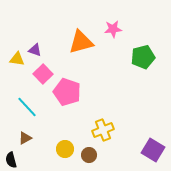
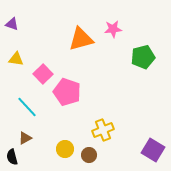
orange triangle: moved 3 px up
purple triangle: moved 23 px left, 26 px up
yellow triangle: moved 1 px left
black semicircle: moved 1 px right, 3 px up
